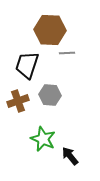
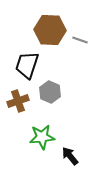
gray line: moved 13 px right, 13 px up; rotated 21 degrees clockwise
gray hexagon: moved 3 px up; rotated 20 degrees clockwise
green star: moved 1 px left, 2 px up; rotated 30 degrees counterclockwise
